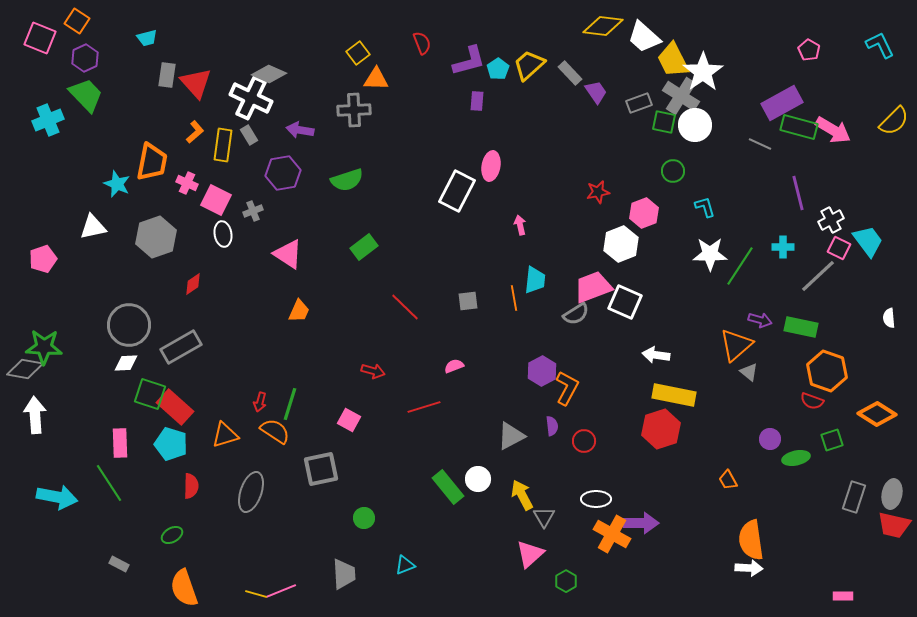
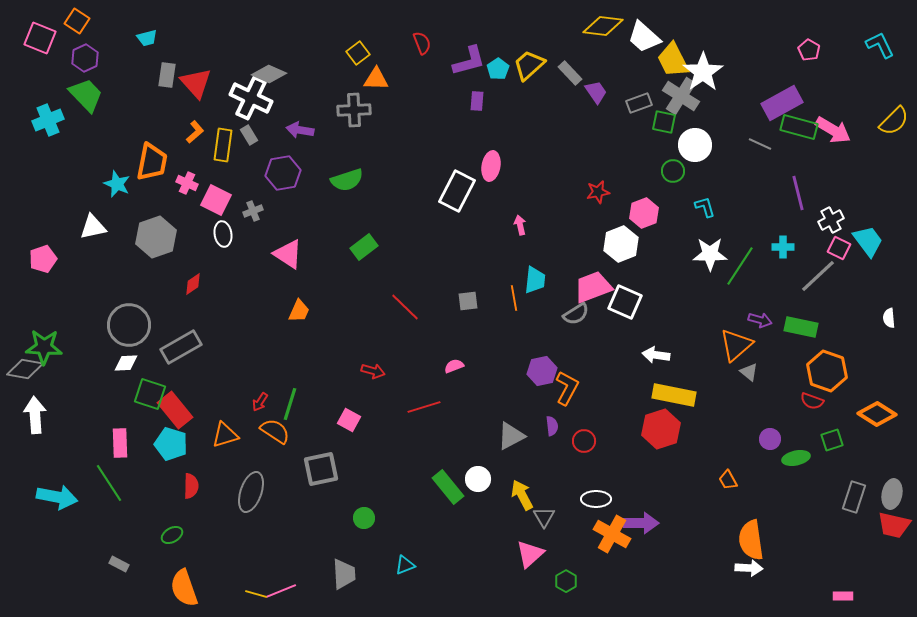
white circle at (695, 125): moved 20 px down
purple hexagon at (542, 371): rotated 16 degrees clockwise
red arrow at (260, 402): rotated 18 degrees clockwise
red rectangle at (175, 407): moved 3 px down; rotated 9 degrees clockwise
